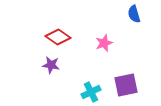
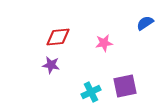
blue semicircle: moved 11 px right, 9 px down; rotated 72 degrees clockwise
red diamond: rotated 40 degrees counterclockwise
pink star: rotated 12 degrees clockwise
purple square: moved 1 px left, 1 px down
